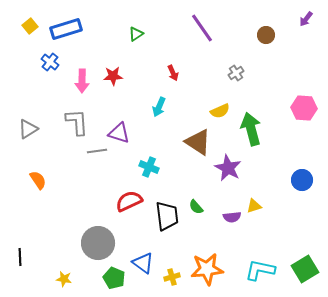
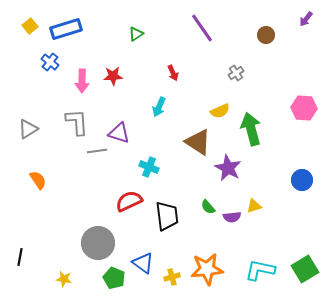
green semicircle: moved 12 px right
black line: rotated 12 degrees clockwise
